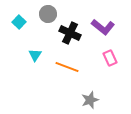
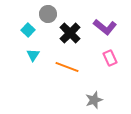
cyan square: moved 9 px right, 8 px down
purple L-shape: moved 2 px right
black cross: rotated 20 degrees clockwise
cyan triangle: moved 2 px left
gray star: moved 4 px right
